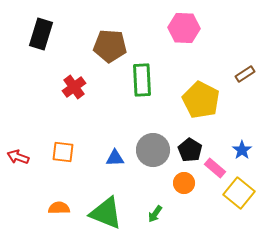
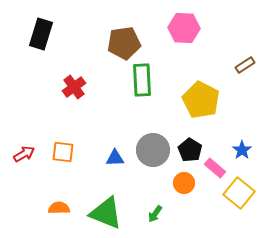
brown pentagon: moved 14 px right, 3 px up; rotated 12 degrees counterclockwise
brown rectangle: moved 9 px up
red arrow: moved 6 px right, 3 px up; rotated 130 degrees clockwise
